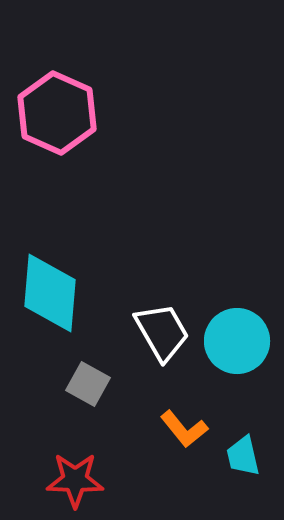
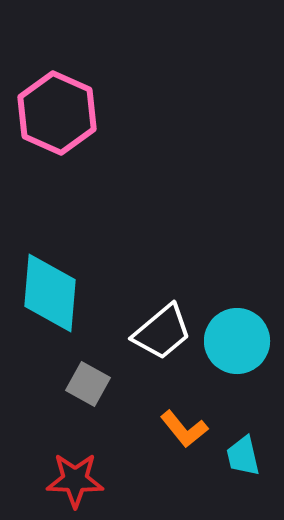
white trapezoid: rotated 80 degrees clockwise
